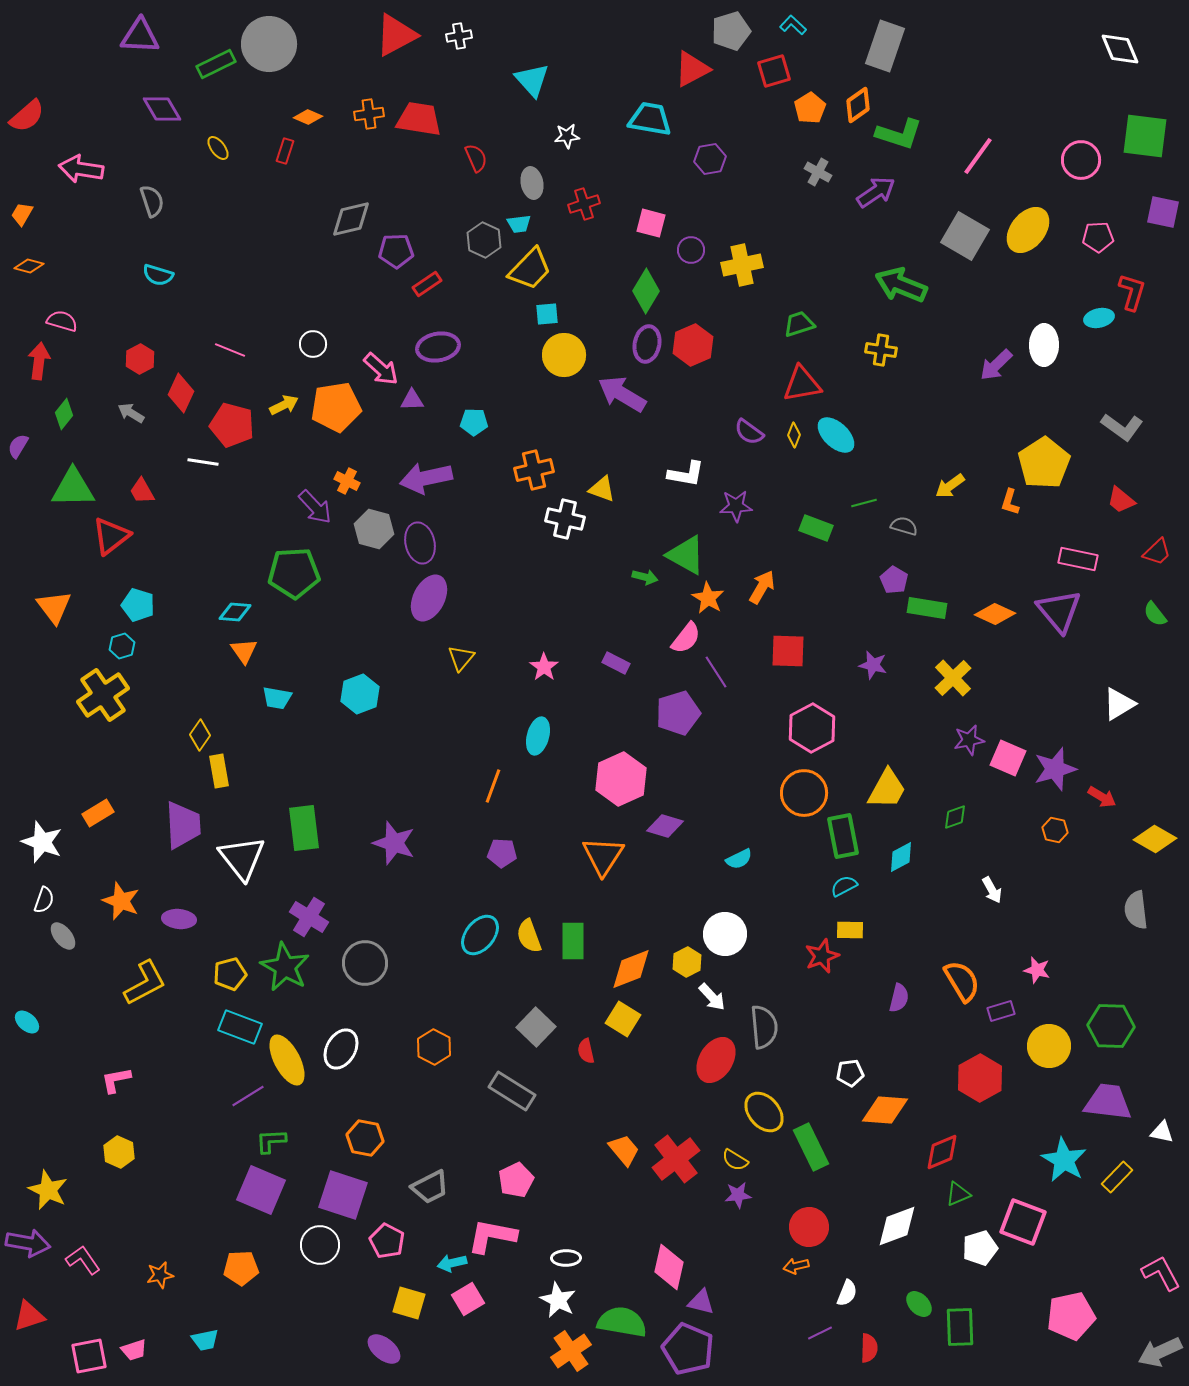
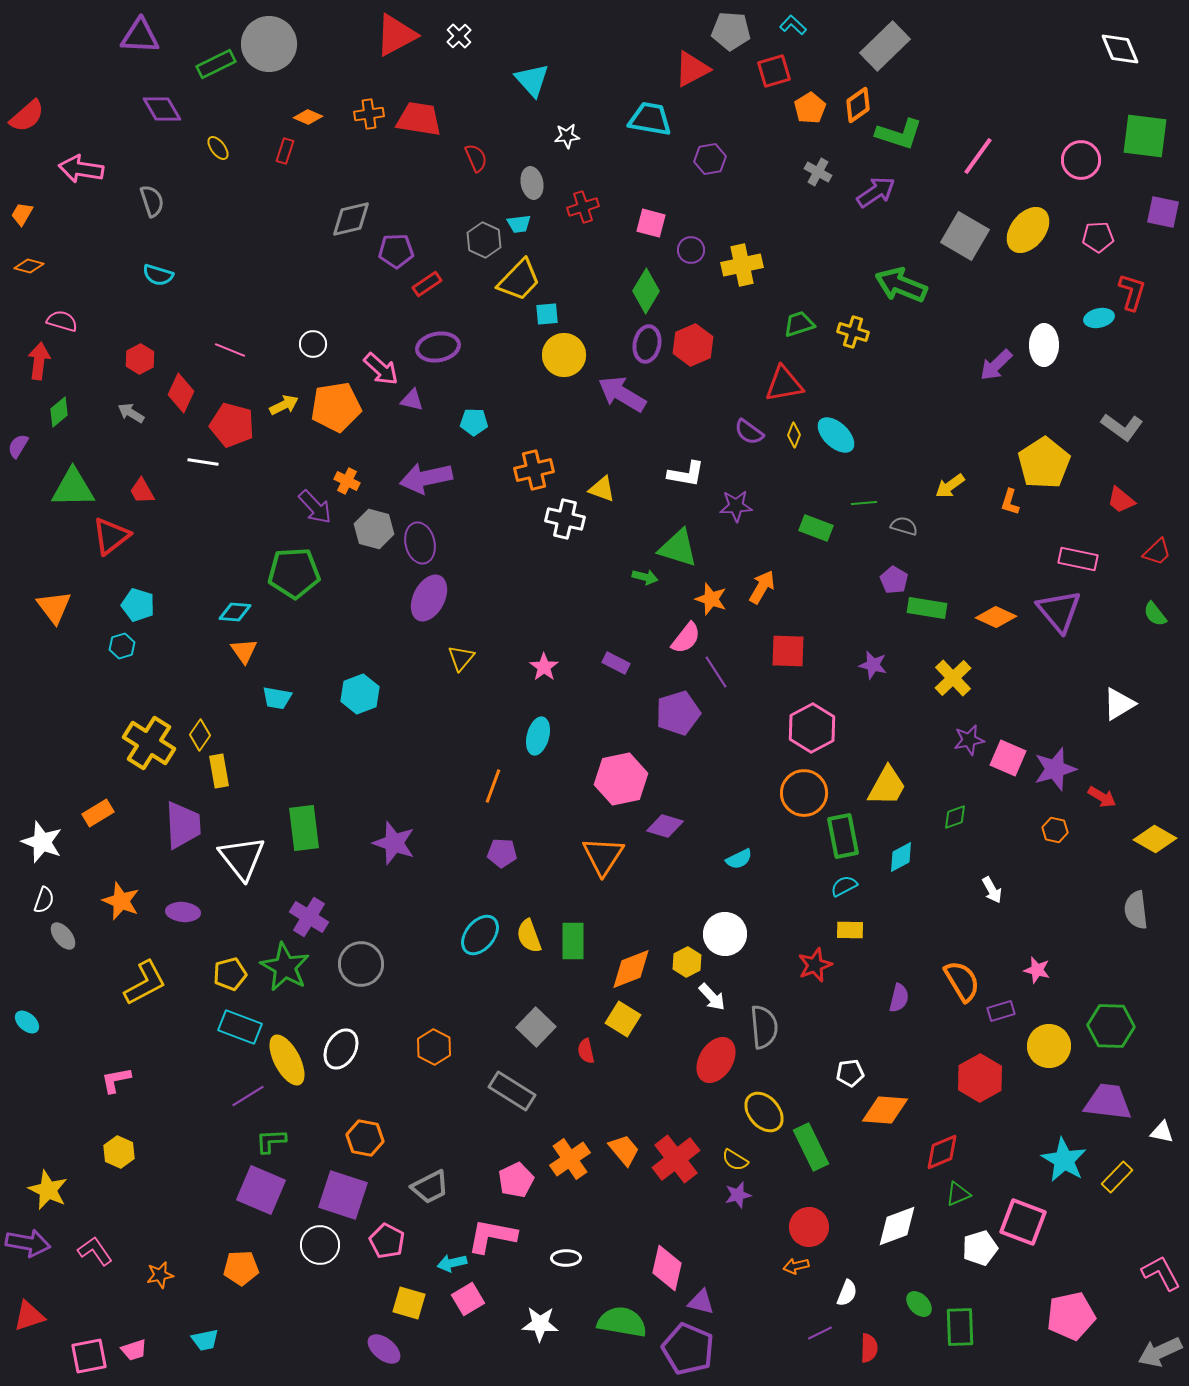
gray pentagon at (731, 31): rotated 21 degrees clockwise
white cross at (459, 36): rotated 35 degrees counterclockwise
gray rectangle at (885, 46): rotated 27 degrees clockwise
red cross at (584, 204): moved 1 px left, 3 px down
yellow trapezoid at (530, 269): moved 11 px left, 11 px down
yellow cross at (881, 350): moved 28 px left, 18 px up; rotated 8 degrees clockwise
red triangle at (802, 384): moved 18 px left
purple triangle at (412, 400): rotated 15 degrees clockwise
green diamond at (64, 414): moved 5 px left, 2 px up; rotated 12 degrees clockwise
green line at (864, 503): rotated 10 degrees clockwise
green triangle at (686, 555): moved 8 px left, 7 px up; rotated 12 degrees counterclockwise
orange star at (708, 598): moved 3 px right, 1 px down; rotated 12 degrees counterclockwise
orange diamond at (995, 614): moved 1 px right, 3 px down
yellow cross at (103, 695): moved 46 px right, 48 px down; rotated 24 degrees counterclockwise
pink hexagon at (621, 779): rotated 12 degrees clockwise
yellow trapezoid at (887, 789): moved 3 px up
purple ellipse at (179, 919): moved 4 px right, 7 px up
red star at (822, 956): moved 7 px left, 9 px down
gray circle at (365, 963): moved 4 px left, 1 px down
purple star at (738, 1195): rotated 8 degrees counterclockwise
pink L-shape at (83, 1260): moved 12 px right, 9 px up
pink diamond at (669, 1267): moved 2 px left, 1 px down
white star at (558, 1300): moved 18 px left, 24 px down; rotated 24 degrees counterclockwise
orange cross at (571, 1351): moved 1 px left, 192 px up
